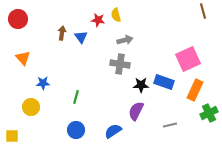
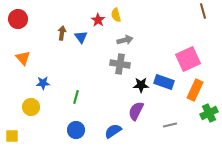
red star: rotated 24 degrees clockwise
